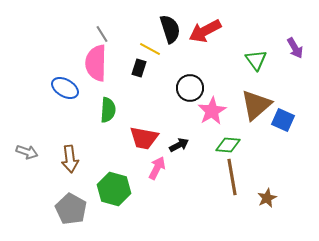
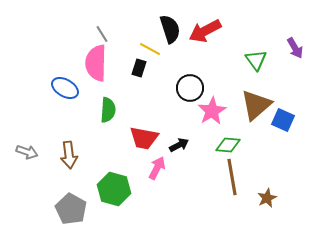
brown arrow: moved 1 px left, 4 px up
